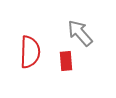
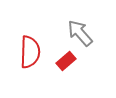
red rectangle: rotated 54 degrees clockwise
